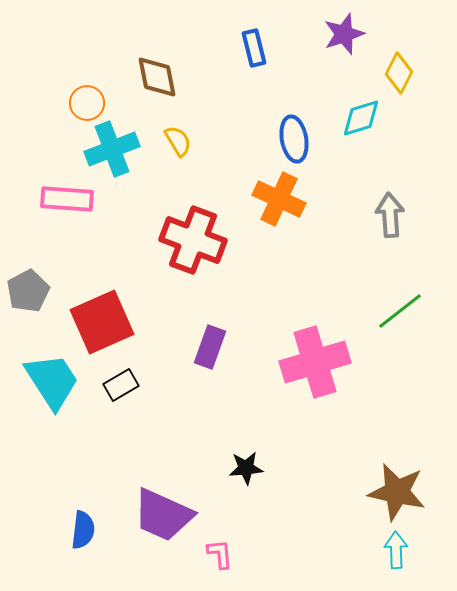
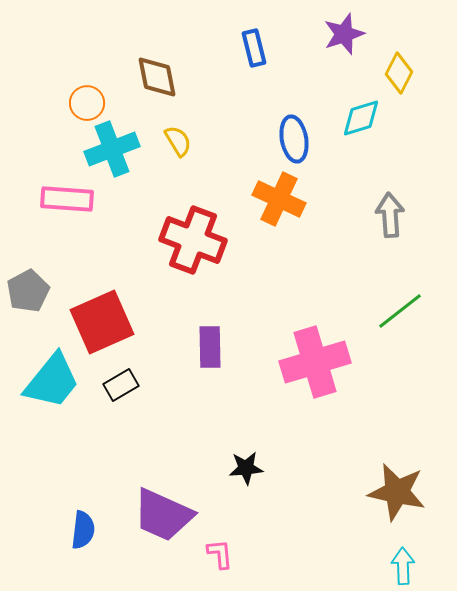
purple rectangle: rotated 21 degrees counterclockwise
cyan trapezoid: rotated 72 degrees clockwise
cyan arrow: moved 7 px right, 16 px down
